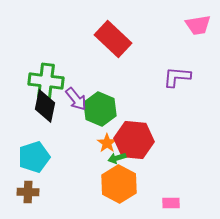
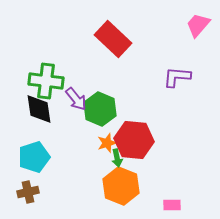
pink trapezoid: rotated 140 degrees clockwise
black diamond: moved 6 px left, 3 px down; rotated 20 degrees counterclockwise
orange star: rotated 18 degrees clockwise
green arrow: rotated 84 degrees counterclockwise
orange hexagon: moved 2 px right, 2 px down; rotated 6 degrees counterclockwise
brown cross: rotated 15 degrees counterclockwise
pink rectangle: moved 1 px right, 2 px down
